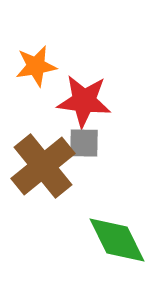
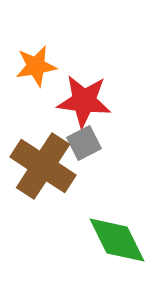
gray square: rotated 28 degrees counterclockwise
brown cross: rotated 18 degrees counterclockwise
